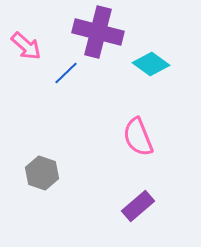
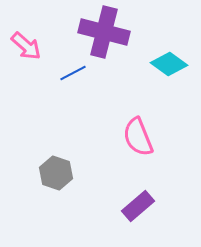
purple cross: moved 6 px right
cyan diamond: moved 18 px right
blue line: moved 7 px right; rotated 16 degrees clockwise
gray hexagon: moved 14 px right
